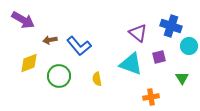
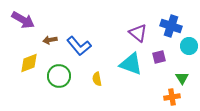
orange cross: moved 21 px right
